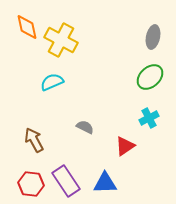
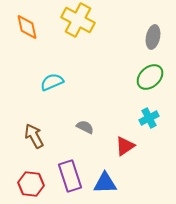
yellow cross: moved 17 px right, 20 px up
brown arrow: moved 4 px up
purple rectangle: moved 4 px right, 5 px up; rotated 16 degrees clockwise
